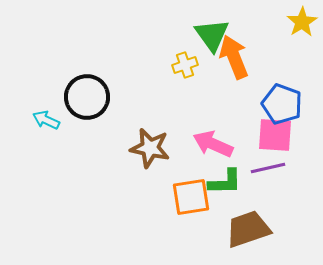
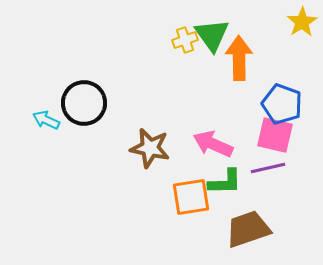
orange arrow: moved 5 px right, 1 px down; rotated 21 degrees clockwise
yellow cross: moved 25 px up
black circle: moved 3 px left, 6 px down
pink square: rotated 9 degrees clockwise
